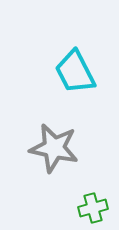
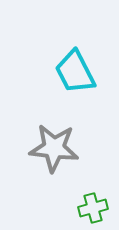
gray star: rotated 6 degrees counterclockwise
